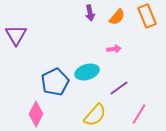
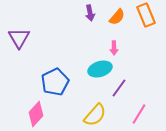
orange rectangle: moved 1 px left, 1 px up
purple triangle: moved 3 px right, 3 px down
pink arrow: moved 1 px up; rotated 96 degrees clockwise
cyan ellipse: moved 13 px right, 3 px up
purple line: rotated 18 degrees counterclockwise
pink diamond: rotated 15 degrees clockwise
